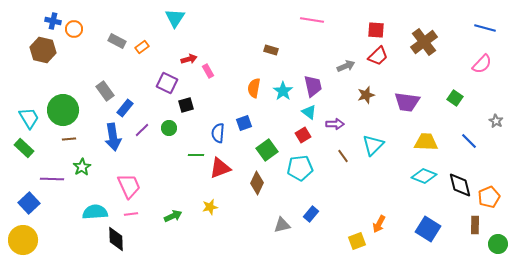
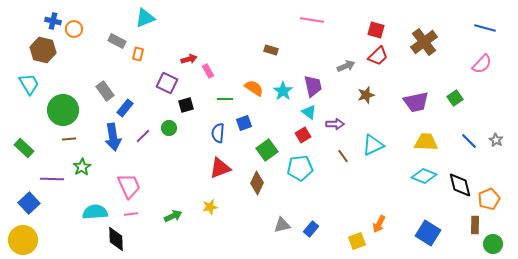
cyan triangle at (175, 18): moved 30 px left; rotated 35 degrees clockwise
red square at (376, 30): rotated 12 degrees clockwise
orange rectangle at (142, 47): moved 4 px left, 7 px down; rotated 40 degrees counterclockwise
orange semicircle at (254, 88): rotated 114 degrees clockwise
green square at (455, 98): rotated 21 degrees clockwise
purple trapezoid at (407, 102): moved 9 px right; rotated 20 degrees counterclockwise
cyan trapezoid at (29, 118): moved 34 px up
gray star at (496, 121): moved 19 px down
purple line at (142, 130): moved 1 px right, 6 px down
cyan triangle at (373, 145): rotated 20 degrees clockwise
green line at (196, 155): moved 29 px right, 56 px up
orange pentagon at (489, 197): moved 2 px down
blue rectangle at (311, 214): moved 15 px down
blue square at (428, 229): moved 4 px down
green circle at (498, 244): moved 5 px left
